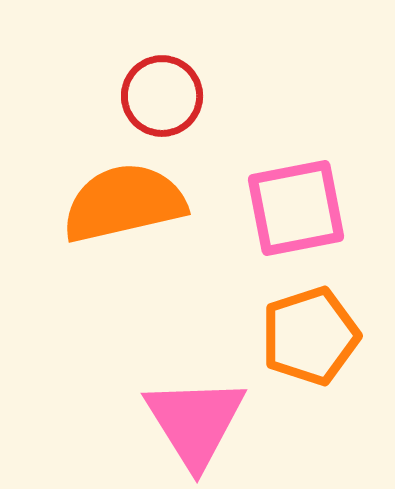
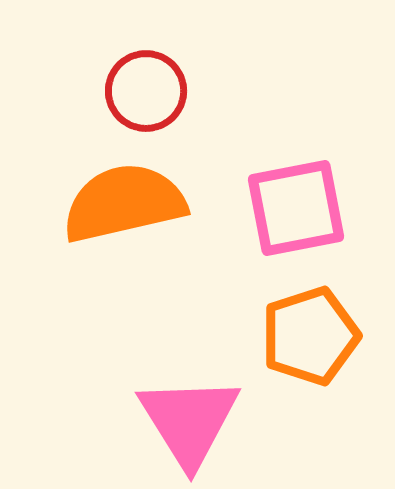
red circle: moved 16 px left, 5 px up
pink triangle: moved 6 px left, 1 px up
